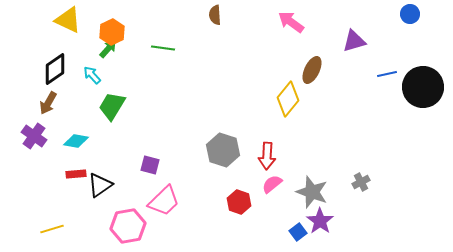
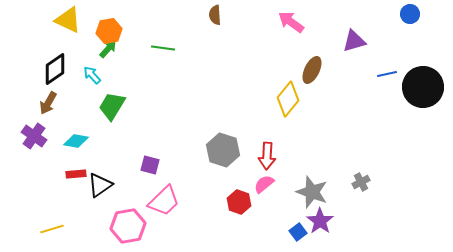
orange hexagon: moved 3 px left, 1 px up; rotated 15 degrees clockwise
pink semicircle: moved 8 px left
